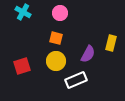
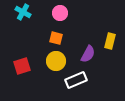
yellow rectangle: moved 1 px left, 2 px up
